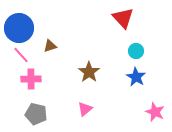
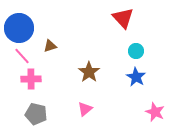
pink line: moved 1 px right, 1 px down
